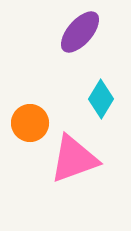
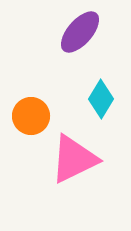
orange circle: moved 1 px right, 7 px up
pink triangle: rotated 6 degrees counterclockwise
